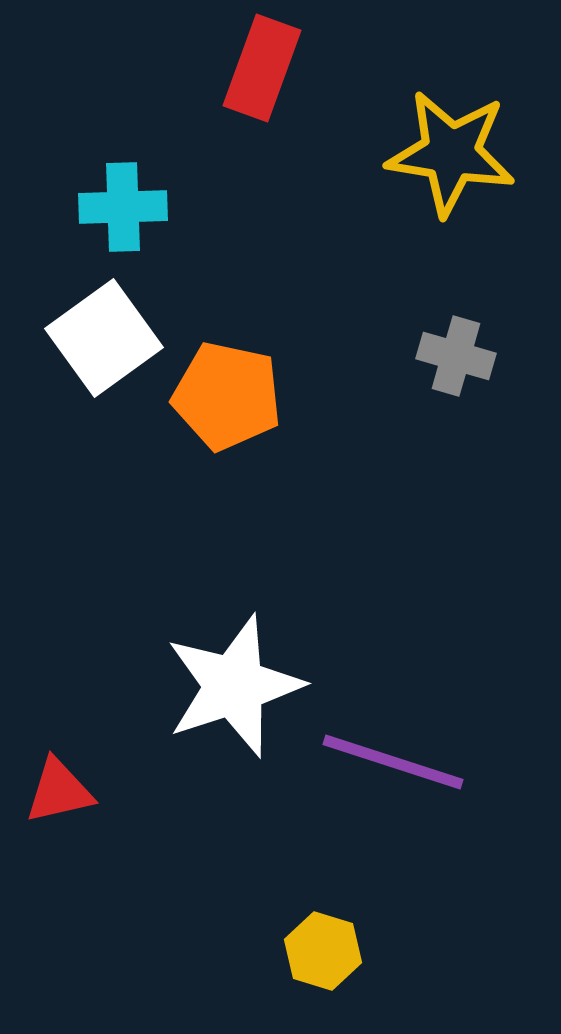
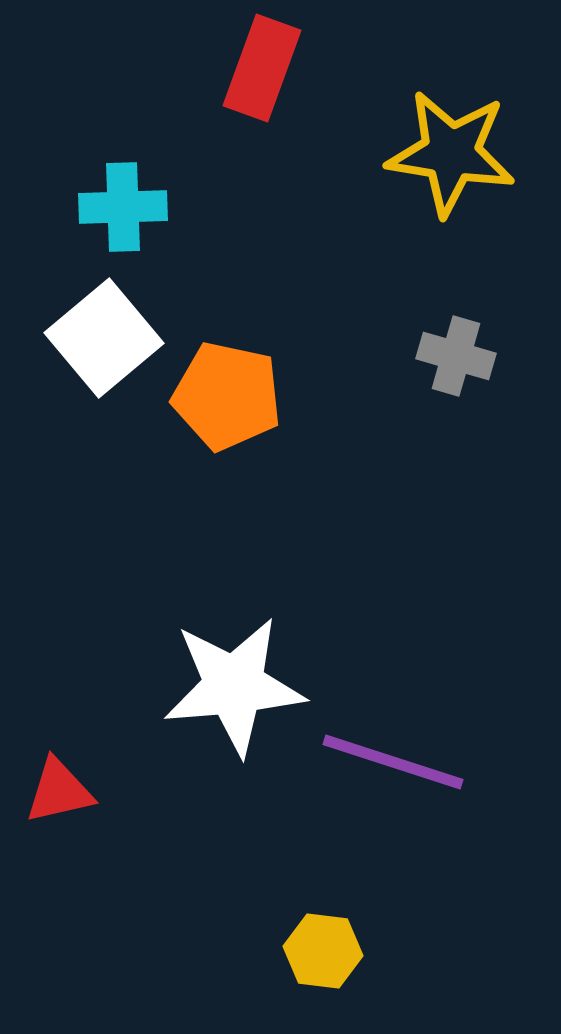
white square: rotated 4 degrees counterclockwise
white star: rotated 13 degrees clockwise
yellow hexagon: rotated 10 degrees counterclockwise
